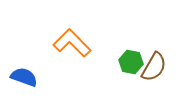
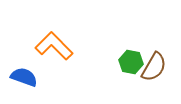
orange L-shape: moved 18 px left, 3 px down
